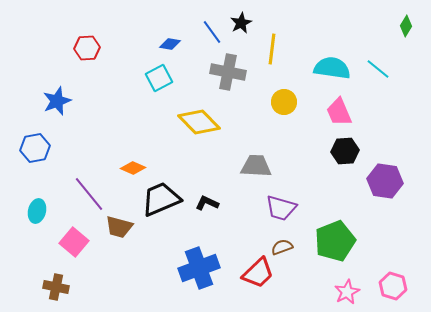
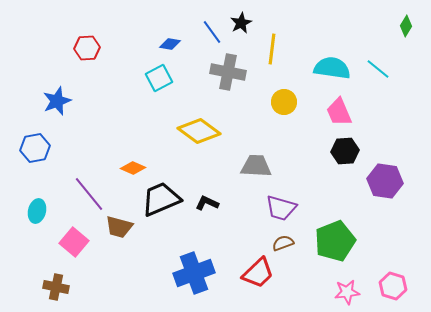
yellow diamond: moved 9 px down; rotated 9 degrees counterclockwise
brown semicircle: moved 1 px right, 4 px up
blue cross: moved 5 px left, 5 px down
pink star: rotated 20 degrees clockwise
